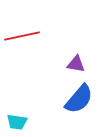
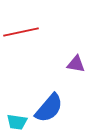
red line: moved 1 px left, 4 px up
blue semicircle: moved 30 px left, 9 px down
